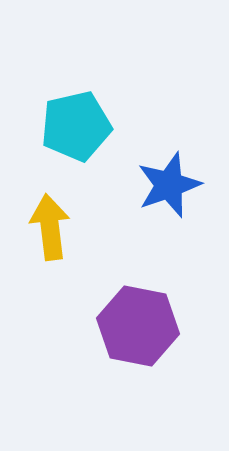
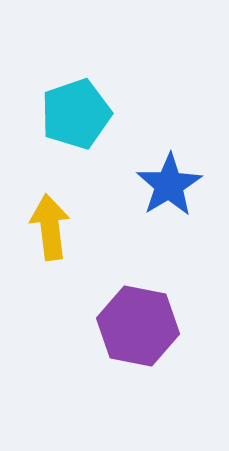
cyan pentagon: moved 12 px up; rotated 6 degrees counterclockwise
blue star: rotated 12 degrees counterclockwise
